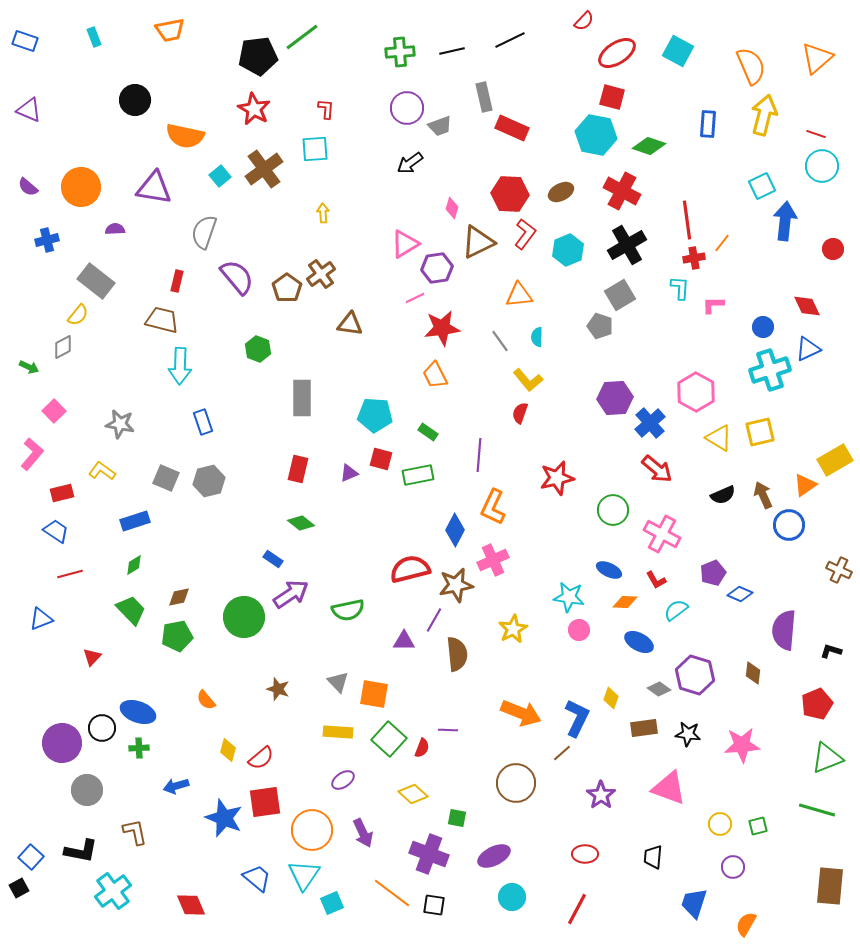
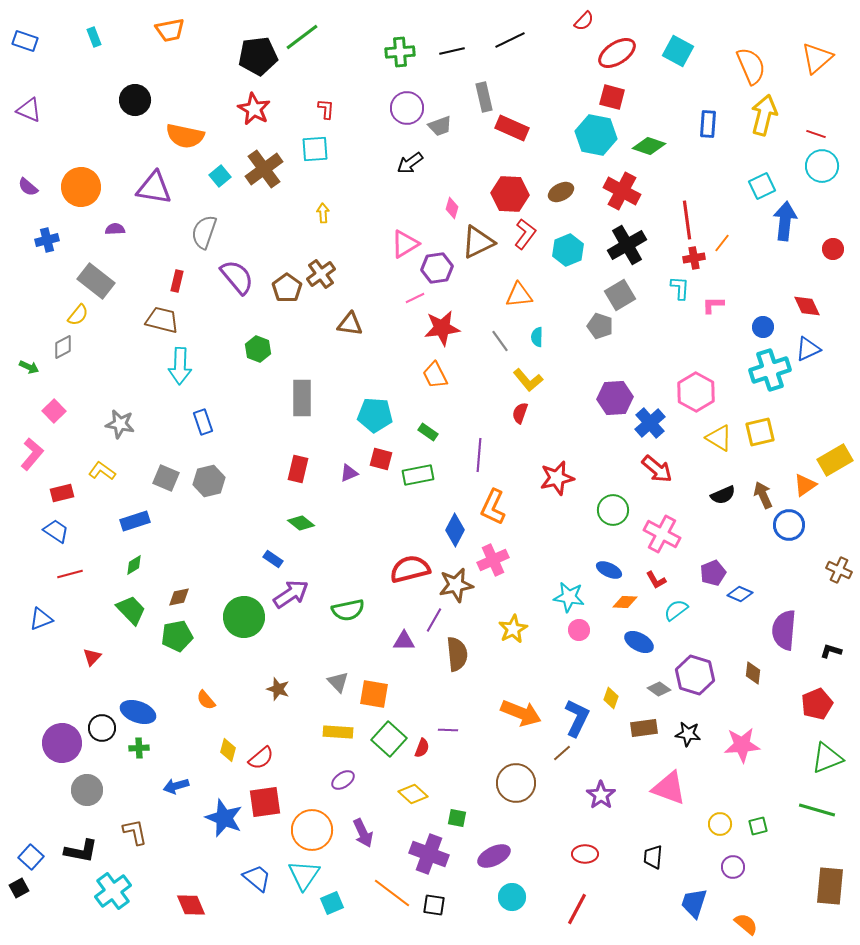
orange semicircle at (746, 924): rotated 100 degrees clockwise
